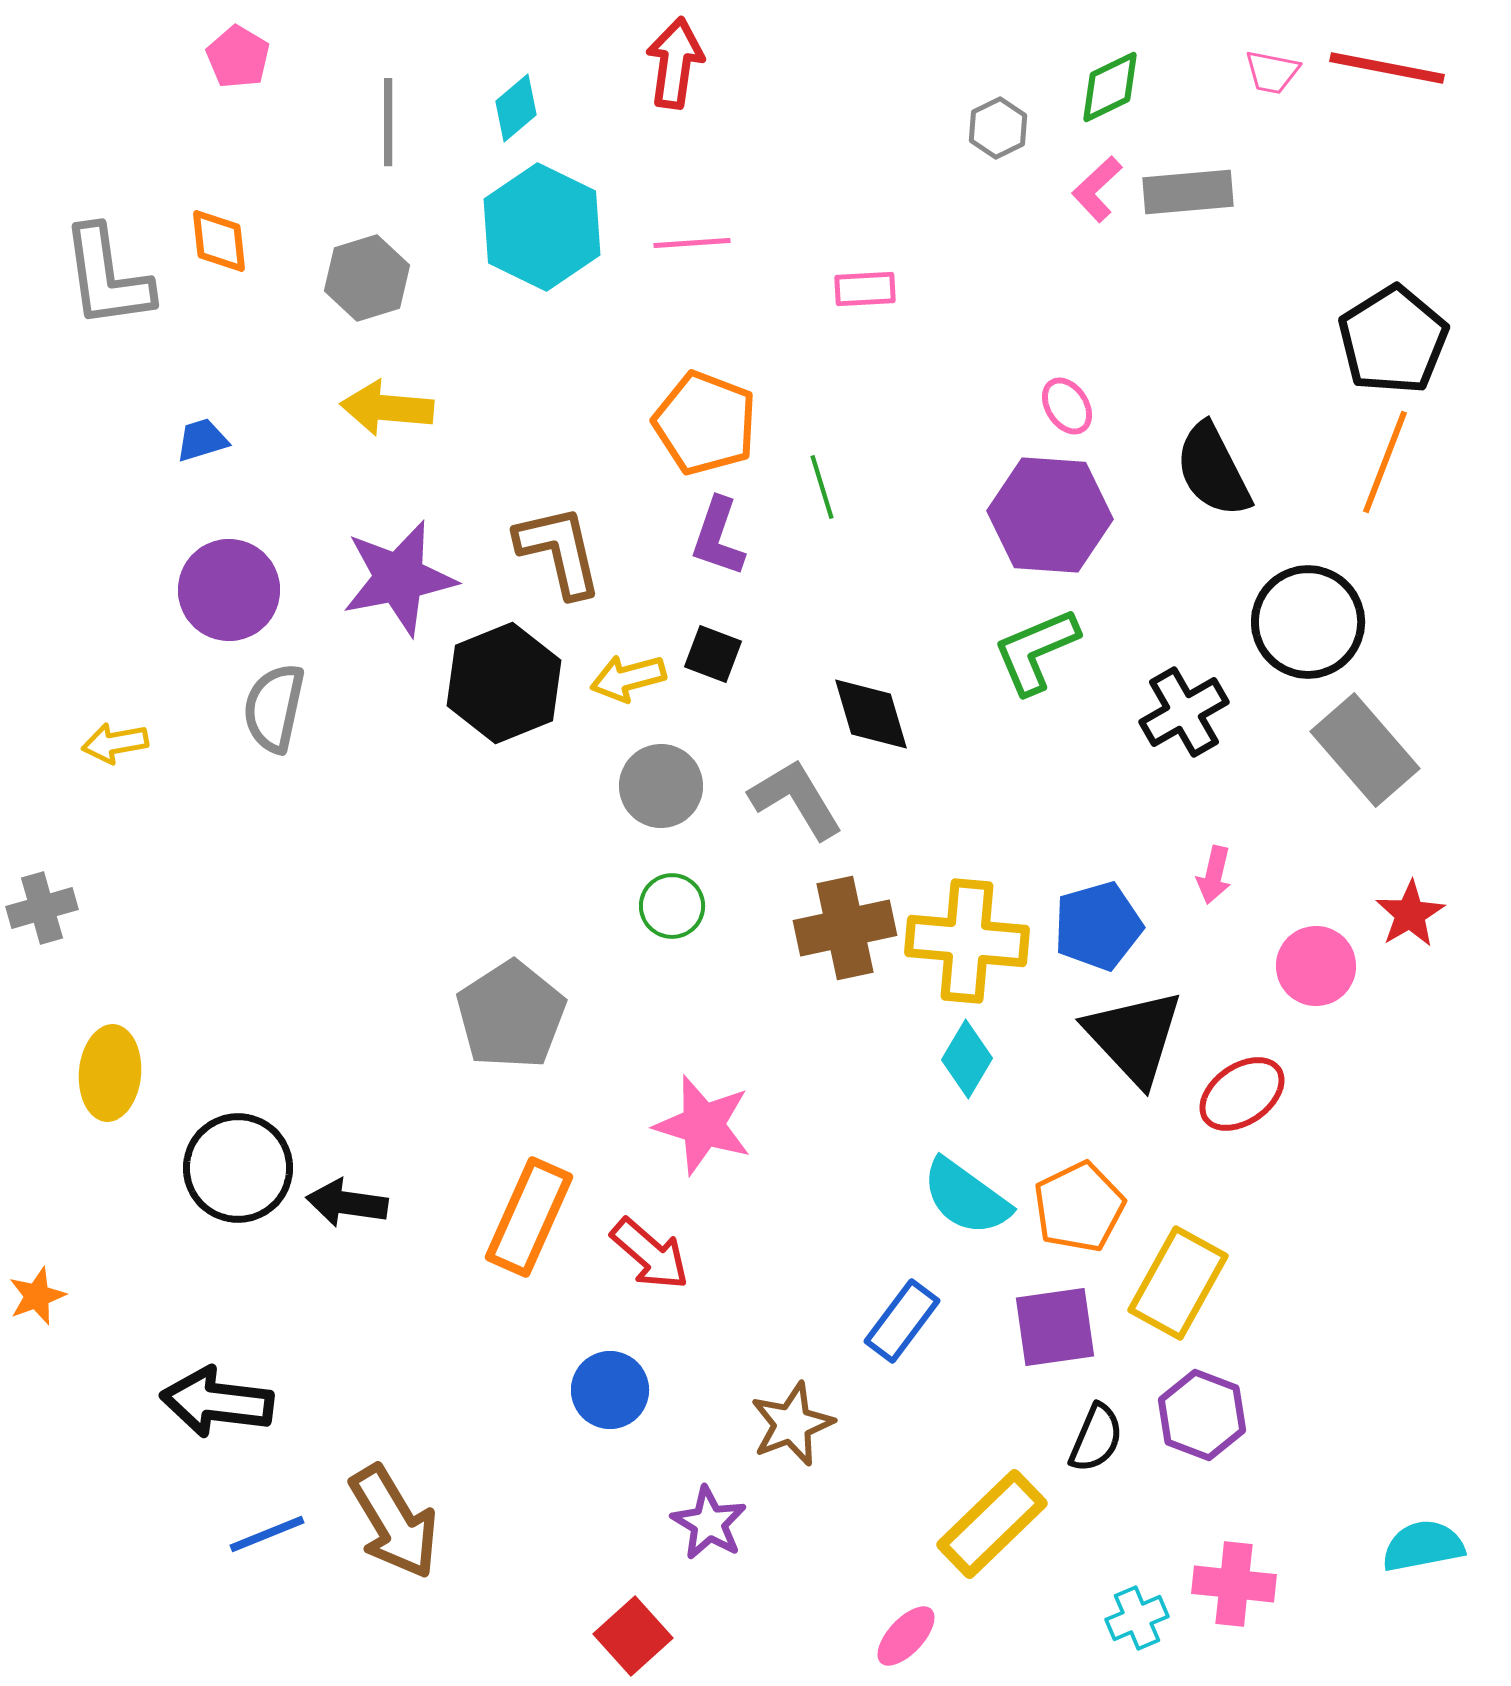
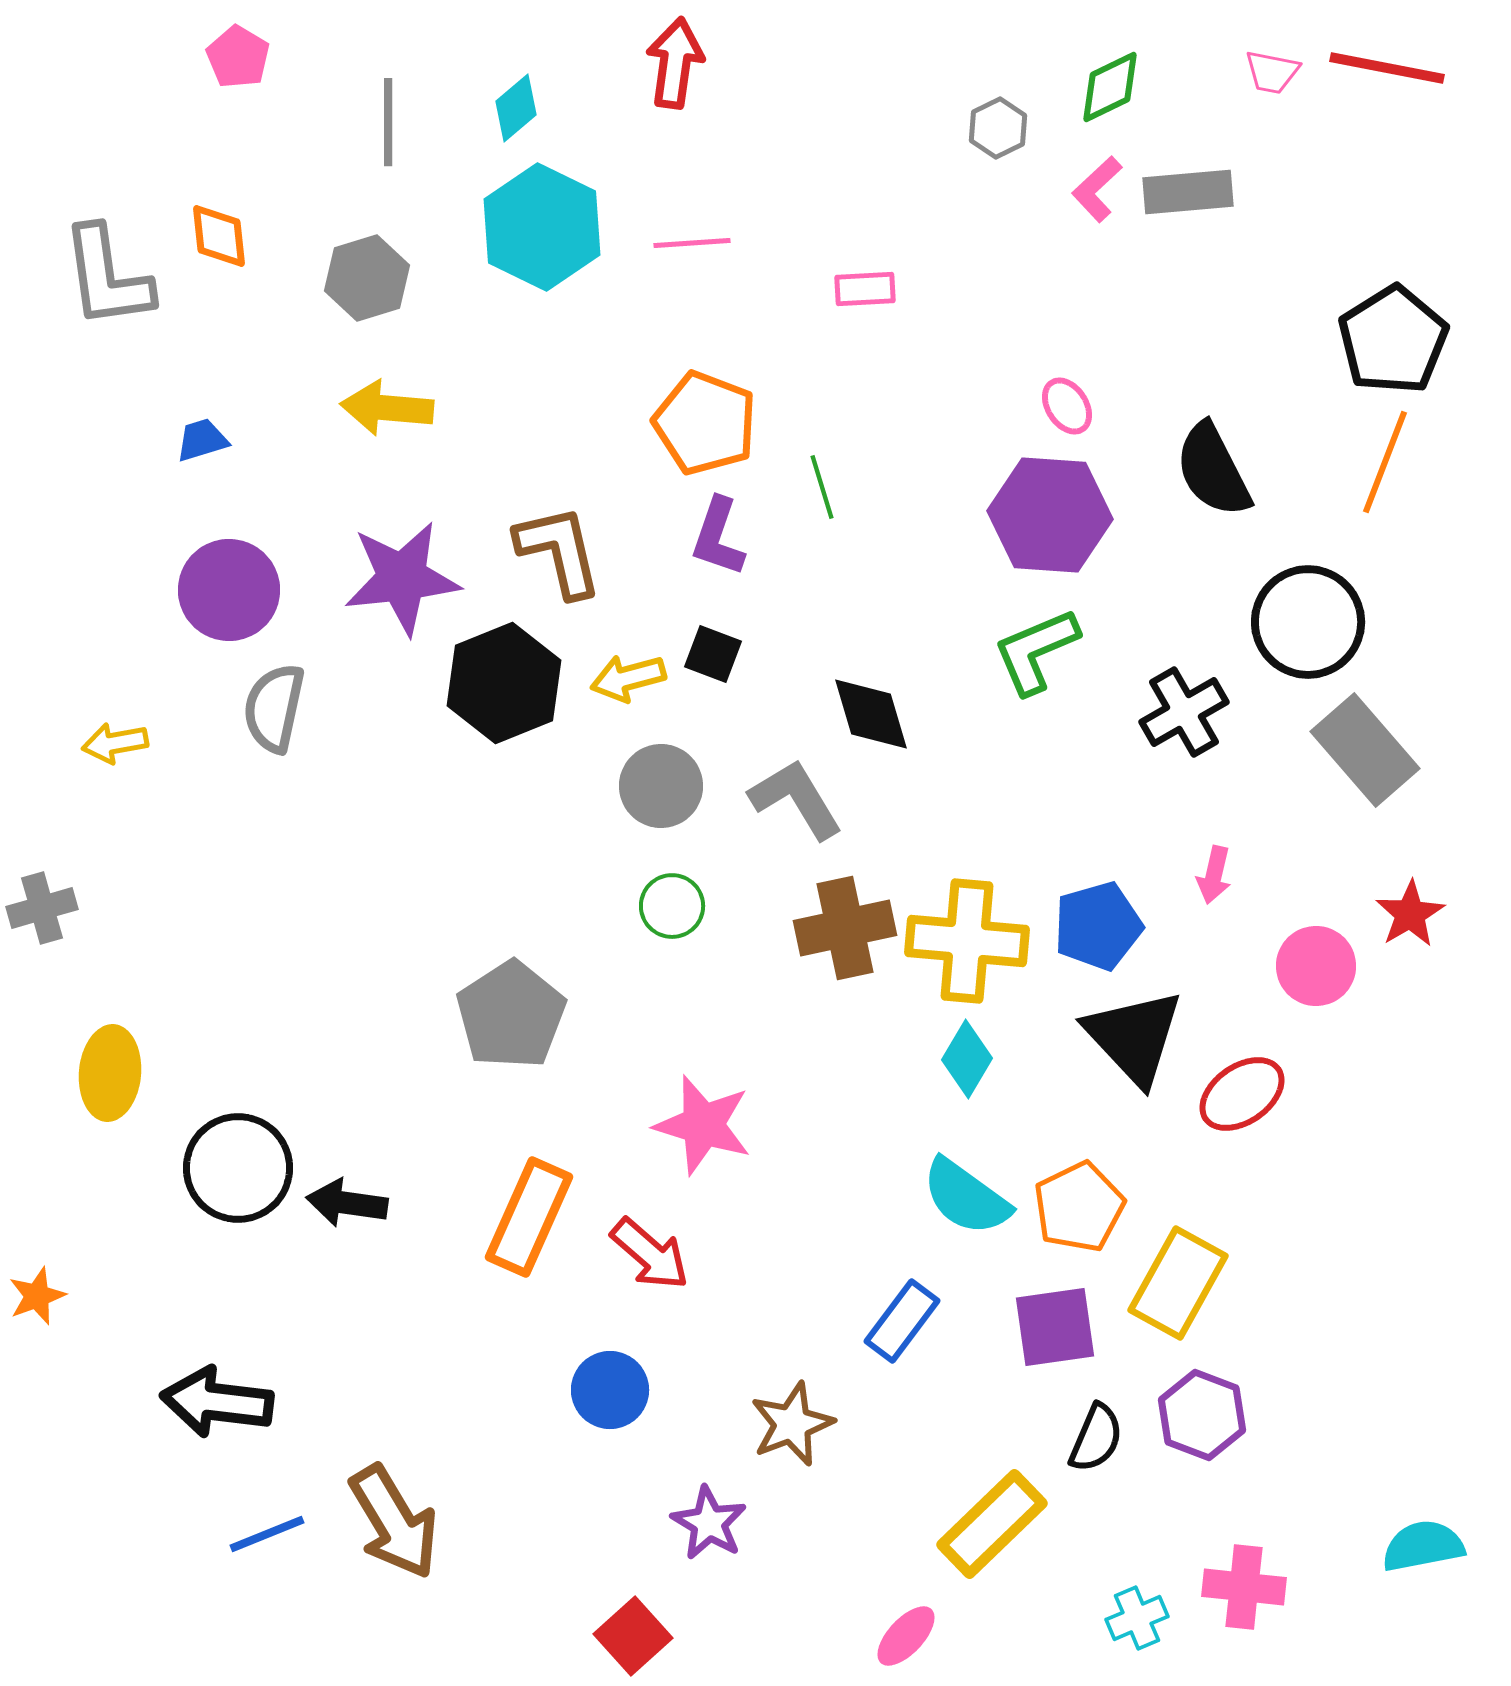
orange diamond at (219, 241): moved 5 px up
purple star at (399, 578): moved 3 px right; rotated 5 degrees clockwise
pink cross at (1234, 1584): moved 10 px right, 3 px down
